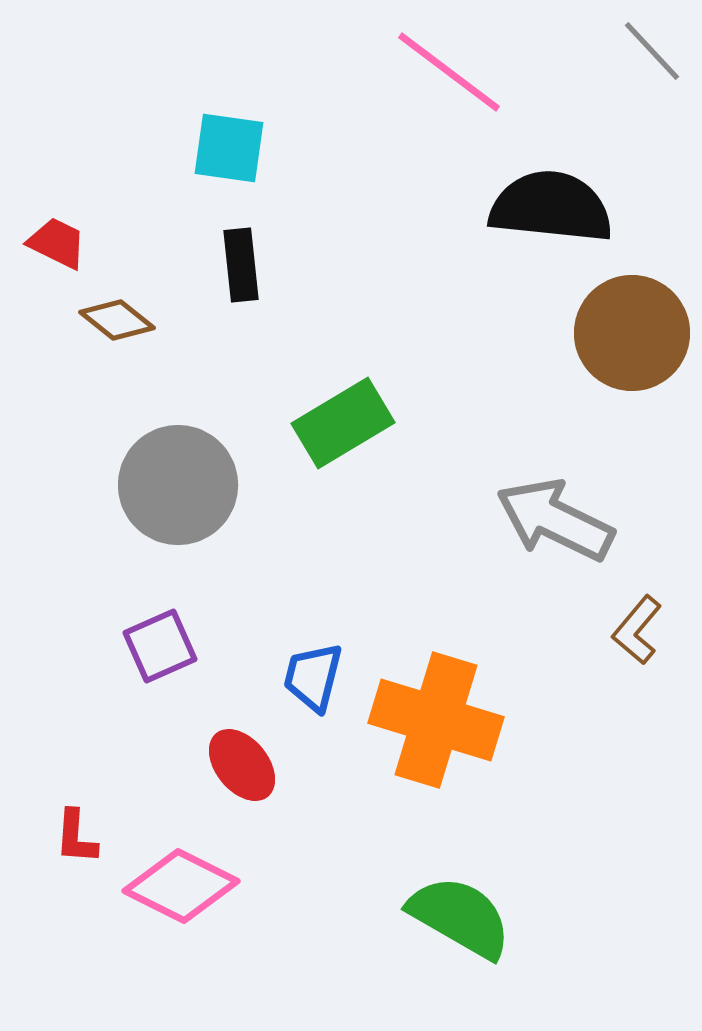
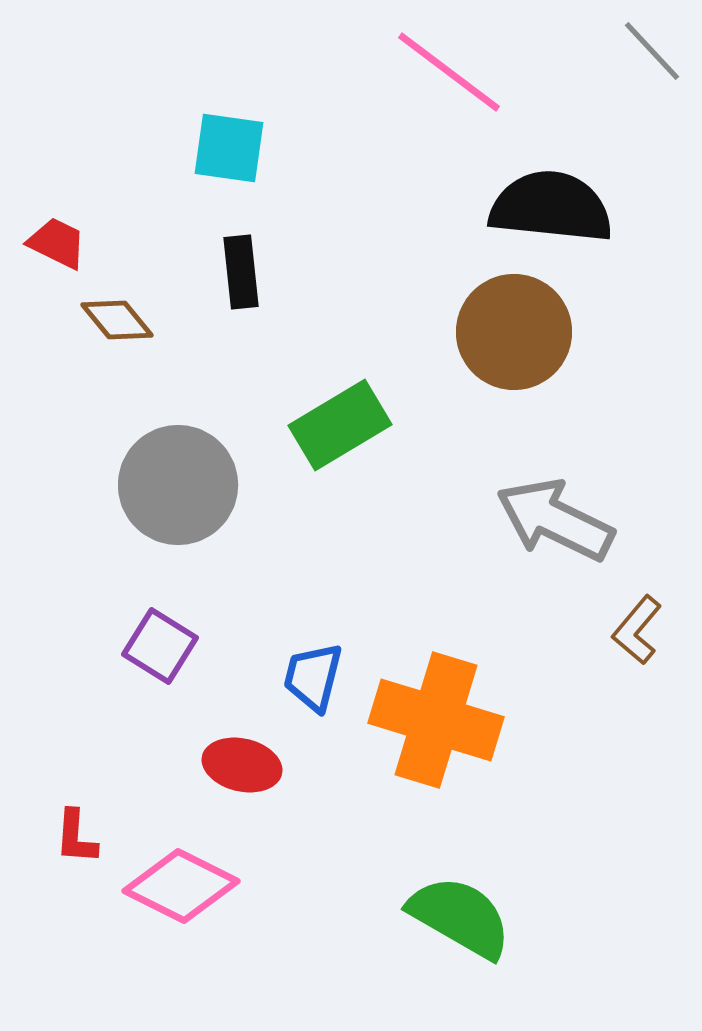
black rectangle: moved 7 px down
brown diamond: rotated 12 degrees clockwise
brown circle: moved 118 px left, 1 px up
green rectangle: moved 3 px left, 2 px down
purple square: rotated 34 degrees counterclockwise
red ellipse: rotated 38 degrees counterclockwise
